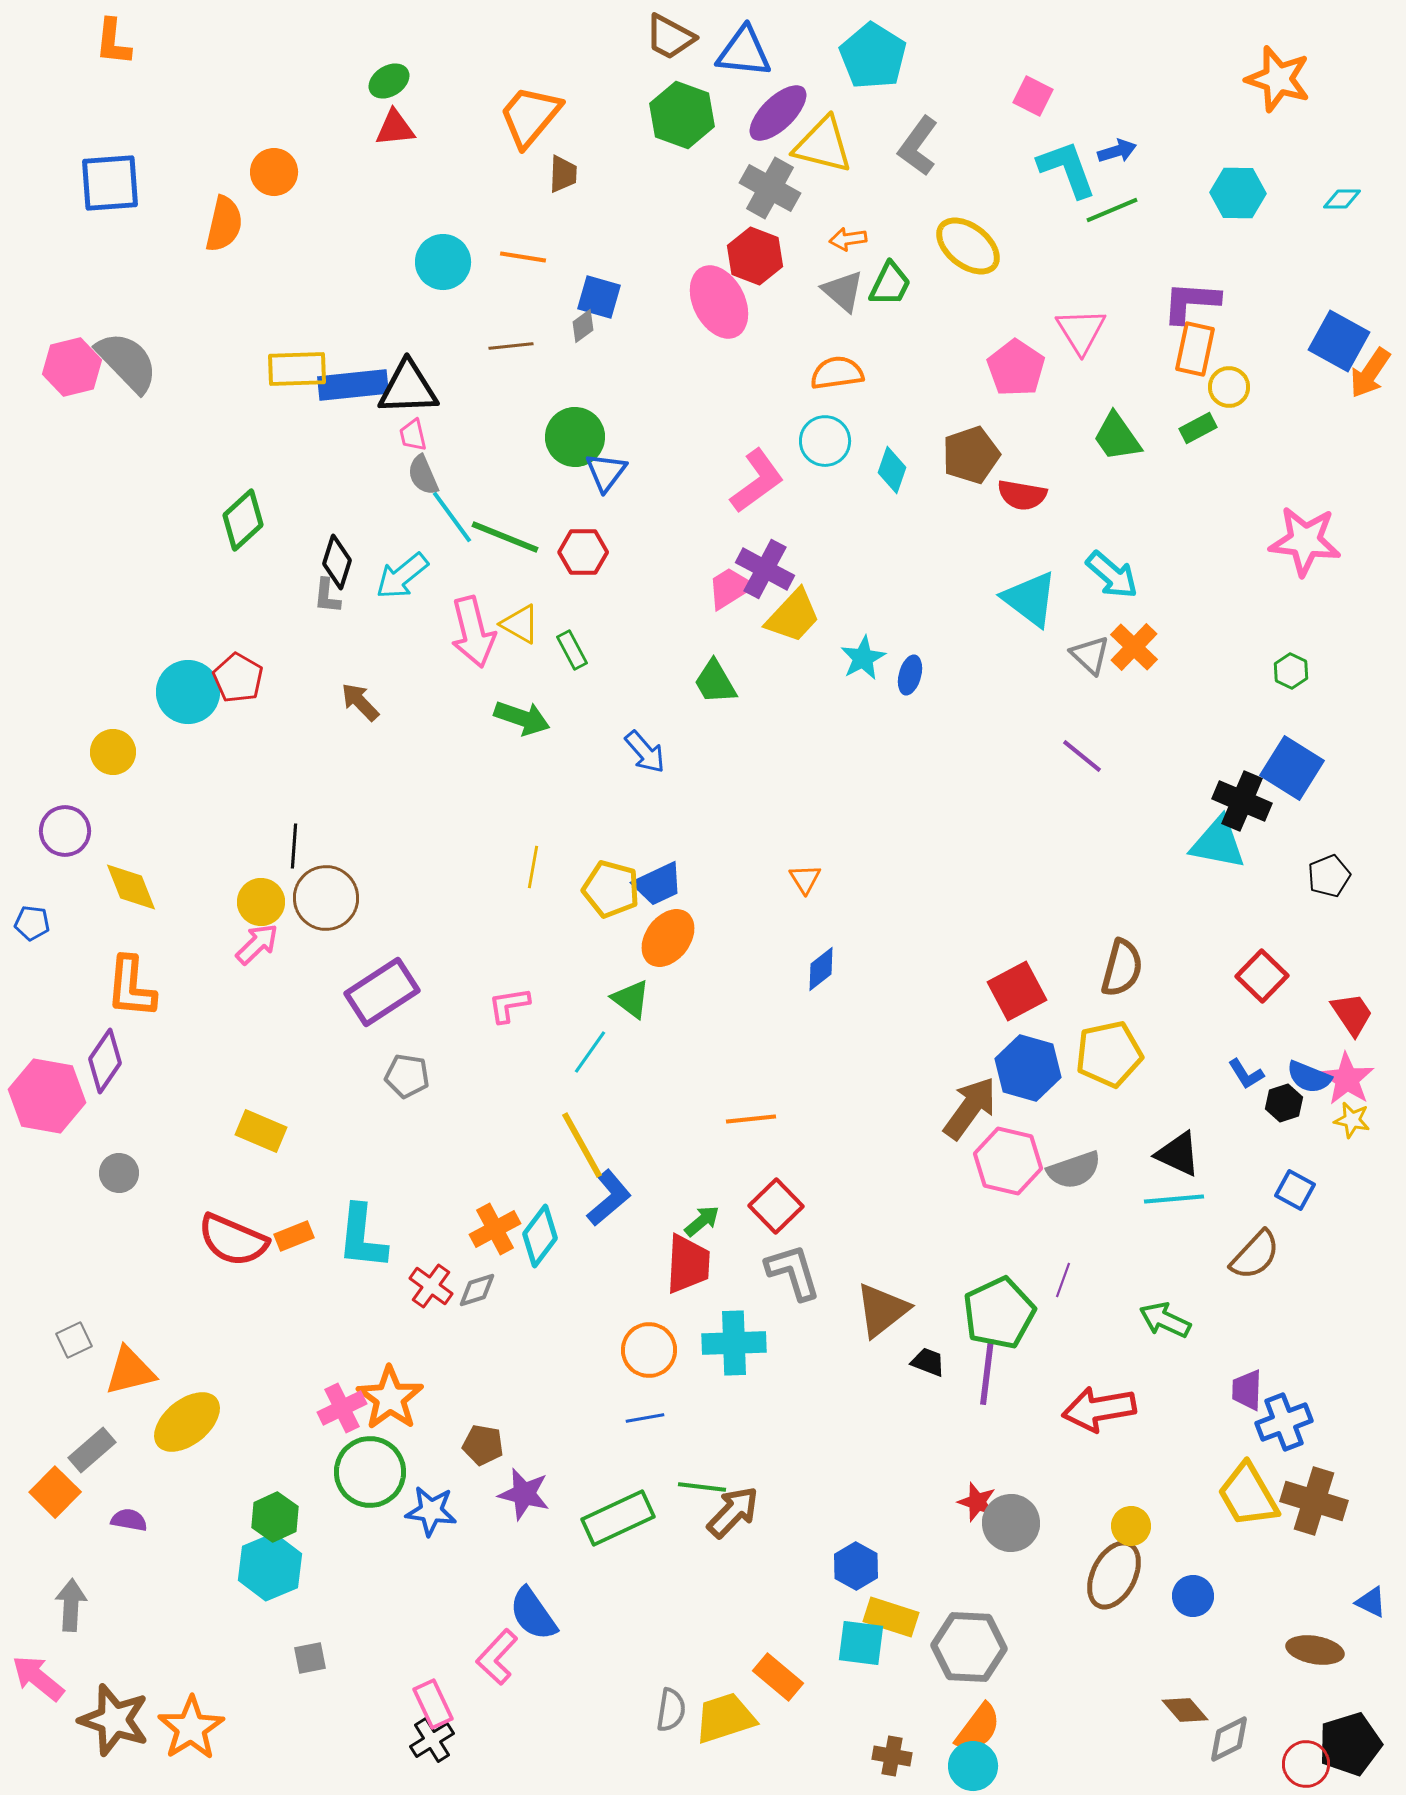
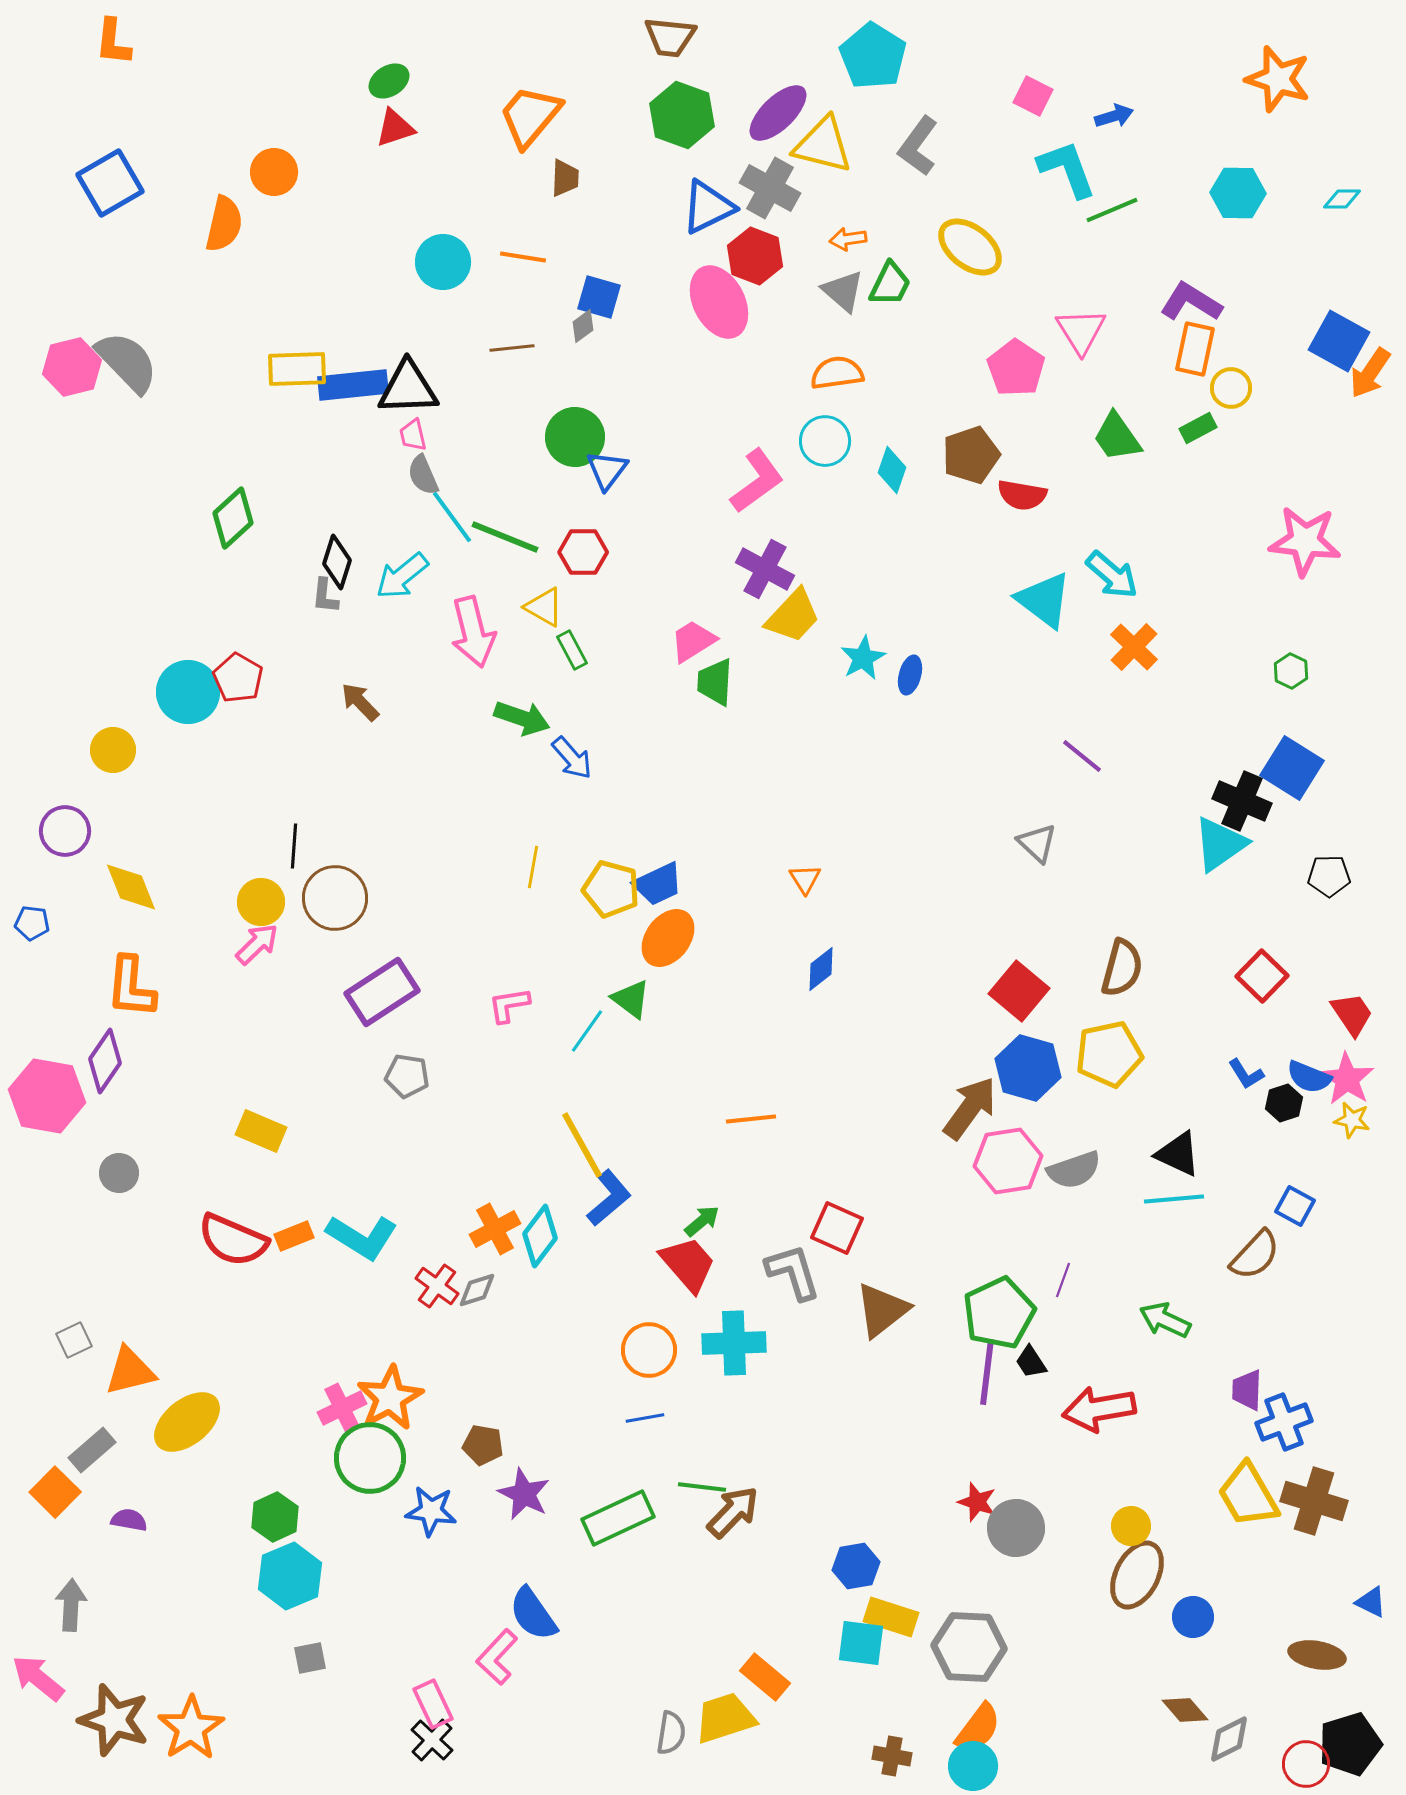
brown trapezoid at (670, 37): rotated 22 degrees counterclockwise
blue triangle at (744, 52): moved 36 px left, 155 px down; rotated 32 degrees counterclockwise
red triangle at (395, 128): rotated 12 degrees counterclockwise
blue arrow at (1117, 151): moved 3 px left, 35 px up
brown trapezoid at (563, 174): moved 2 px right, 4 px down
blue square at (110, 183): rotated 26 degrees counterclockwise
yellow ellipse at (968, 246): moved 2 px right, 1 px down
purple L-shape at (1191, 302): rotated 28 degrees clockwise
brown line at (511, 346): moved 1 px right, 2 px down
yellow circle at (1229, 387): moved 2 px right, 1 px down
blue triangle at (606, 472): moved 1 px right, 2 px up
green diamond at (243, 520): moved 10 px left, 2 px up
pink trapezoid at (730, 588): moved 37 px left, 53 px down
gray L-shape at (327, 596): moved 2 px left
cyan triangle at (1030, 599): moved 14 px right, 1 px down
yellow triangle at (520, 624): moved 24 px right, 17 px up
gray triangle at (1090, 655): moved 53 px left, 188 px down
green trapezoid at (715, 682): rotated 33 degrees clockwise
yellow circle at (113, 752): moved 2 px up
blue arrow at (645, 752): moved 73 px left, 6 px down
cyan triangle at (1218, 843): moved 2 px right, 1 px down; rotated 46 degrees counterclockwise
black pentagon at (1329, 876): rotated 21 degrees clockwise
brown circle at (326, 898): moved 9 px right
red square at (1017, 991): moved 2 px right; rotated 22 degrees counterclockwise
cyan line at (590, 1052): moved 3 px left, 21 px up
pink hexagon at (1008, 1161): rotated 22 degrees counterclockwise
blue square at (1295, 1190): moved 16 px down
red square at (776, 1206): moved 61 px right, 22 px down; rotated 22 degrees counterclockwise
cyan L-shape at (362, 1237): rotated 64 degrees counterclockwise
red trapezoid at (688, 1264): rotated 44 degrees counterclockwise
red cross at (431, 1286): moved 6 px right
black trapezoid at (928, 1362): moved 103 px right; rotated 144 degrees counterclockwise
orange star at (390, 1398): rotated 8 degrees clockwise
green circle at (370, 1472): moved 14 px up
purple star at (524, 1494): rotated 12 degrees clockwise
gray circle at (1011, 1523): moved 5 px right, 5 px down
blue hexagon at (856, 1566): rotated 21 degrees clockwise
cyan hexagon at (270, 1567): moved 20 px right, 9 px down
brown ellipse at (1114, 1575): moved 23 px right
blue circle at (1193, 1596): moved 21 px down
brown ellipse at (1315, 1650): moved 2 px right, 5 px down
orange rectangle at (778, 1677): moved 13 px left
gray semicircle at (671, 1710): moved 23 px down
black cross at (432, 1740): rotated 15 degrees counterclockwise
